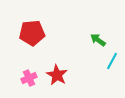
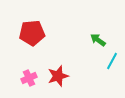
red star: moved 1 px right, 1 px down; rotated 25 degrees clockwise
